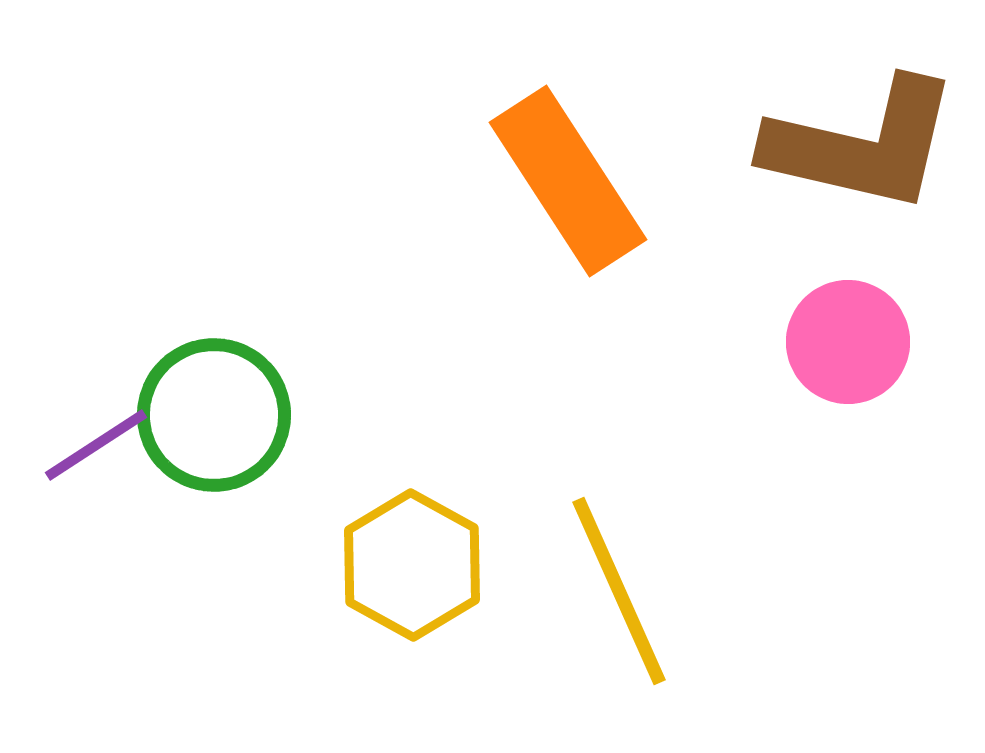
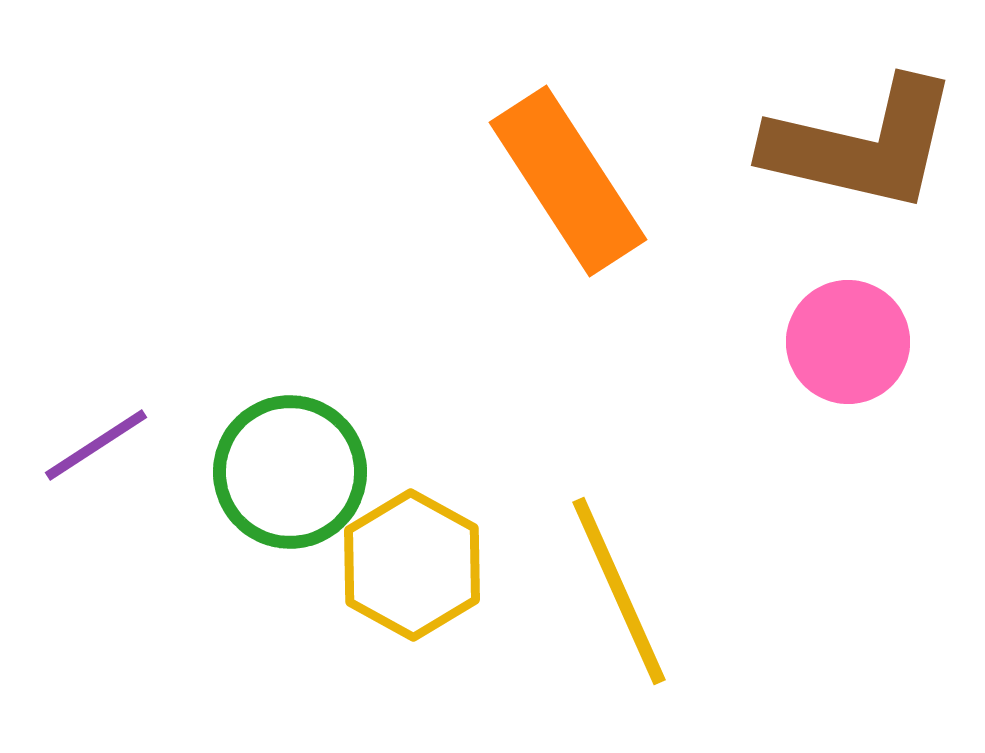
green circle: moved 76 px right, 57 px down
